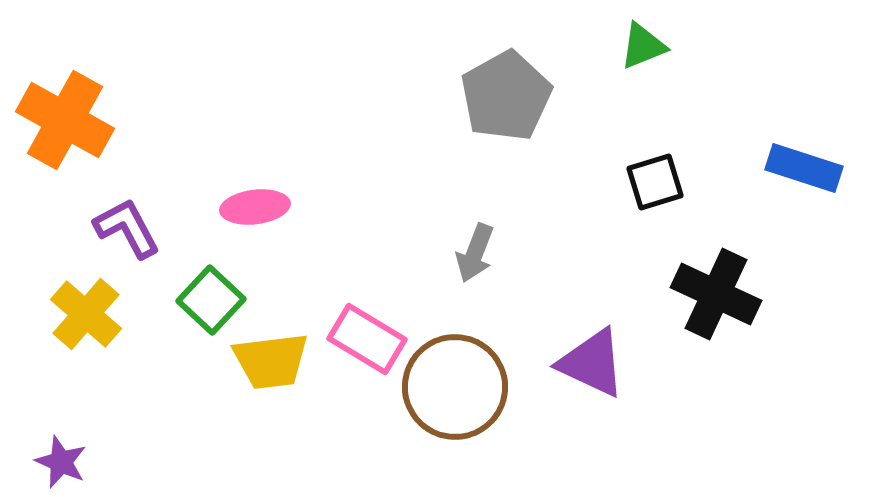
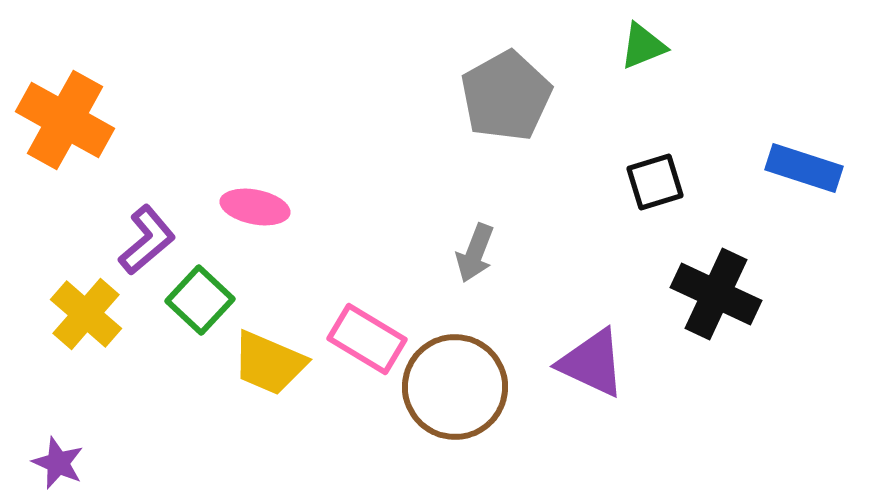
pink ellipse: rotated 18 degrees clockwise
purple L-shape: moved 20 px right, 12 px down; rotated 78 degrees clockwise
green square: moved 11 px left
yellow trapezoid: moved 2 px left, 2 px down; rotated 30 degrees clockwise
purple star: moved 3 px left, 1 px down
